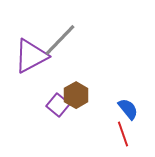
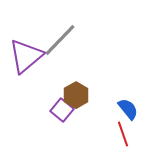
purple triangle: moved 5 px left; rotated 12 degrees counterclockwise
purple square: moved 4 px right, 5 px down
